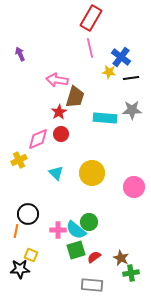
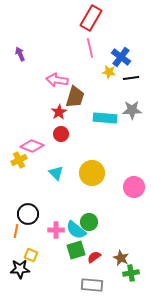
pink diamond: moved 6 px left, 7 px down; rotated 45 degrees clockwise
pink cross: moved 2 px left
